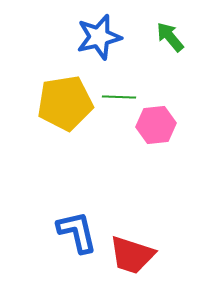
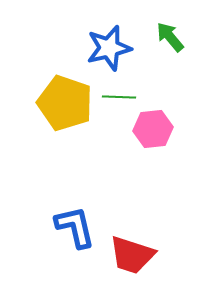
blue star: moved 10 px right, 11 px down
yellow pentagon: rotated 28 degrees clockwise
pink hexagon: moved 3 px left, 4 px down
blue L-shape: moved 2 px left, 5 px up
